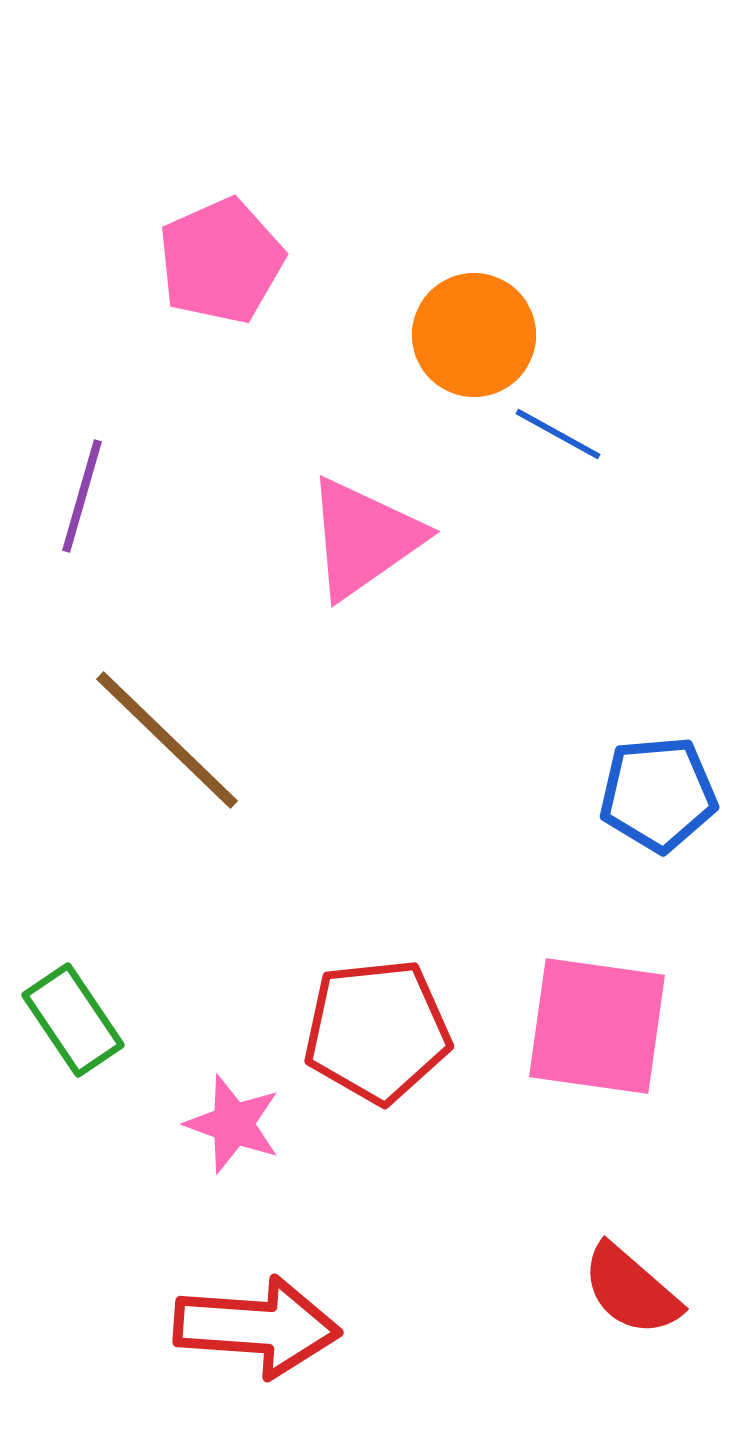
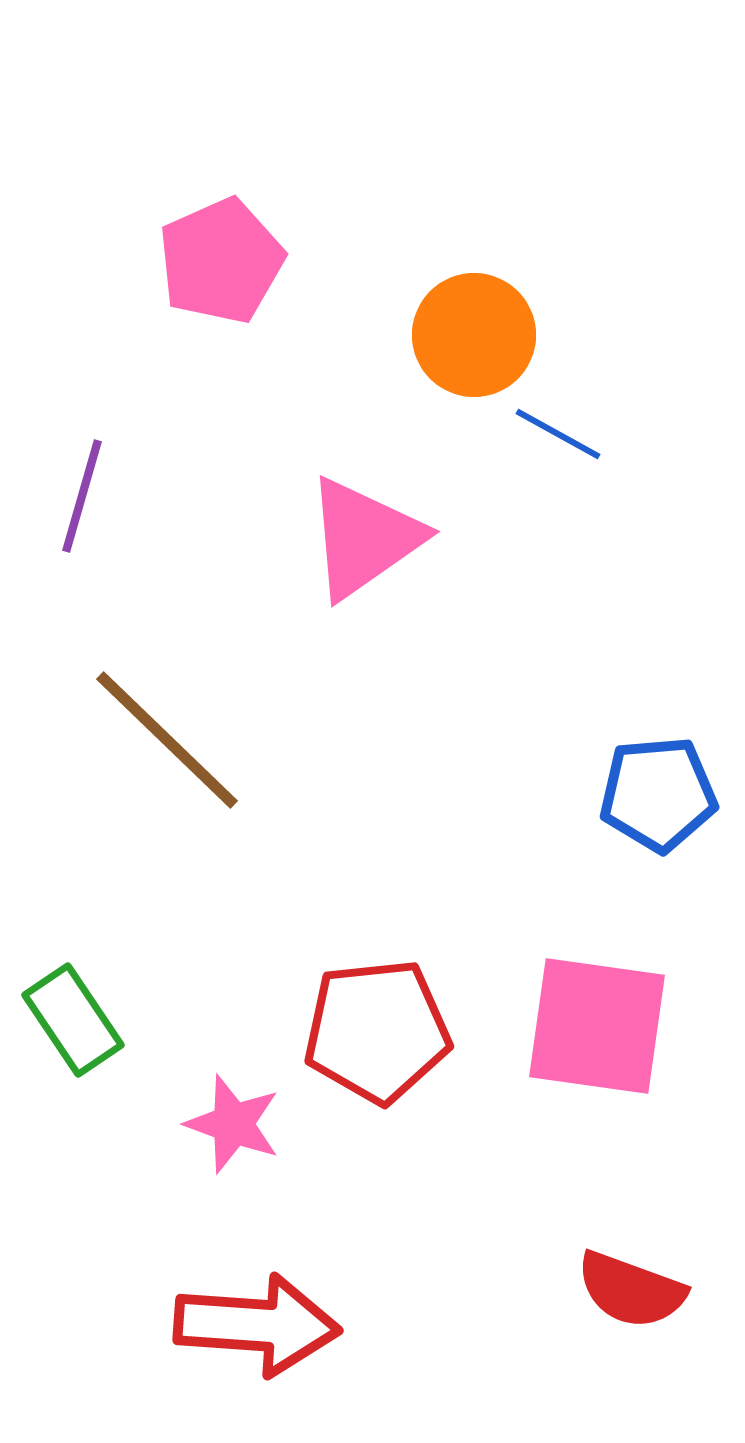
red semicircle: rotated 21 degrees counterclockwise
red arrow: moved 2 px up
